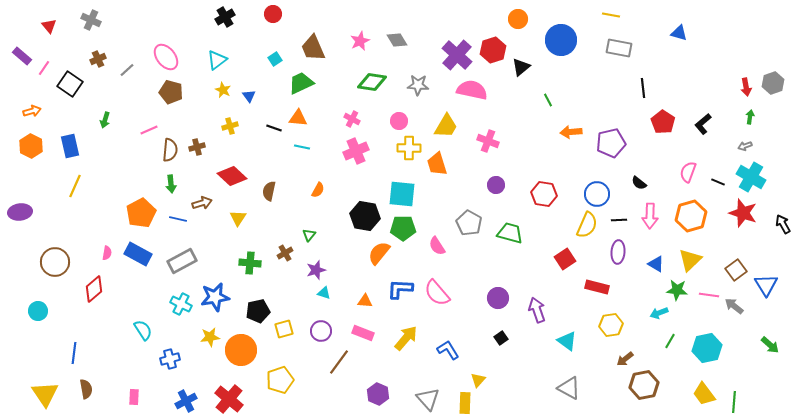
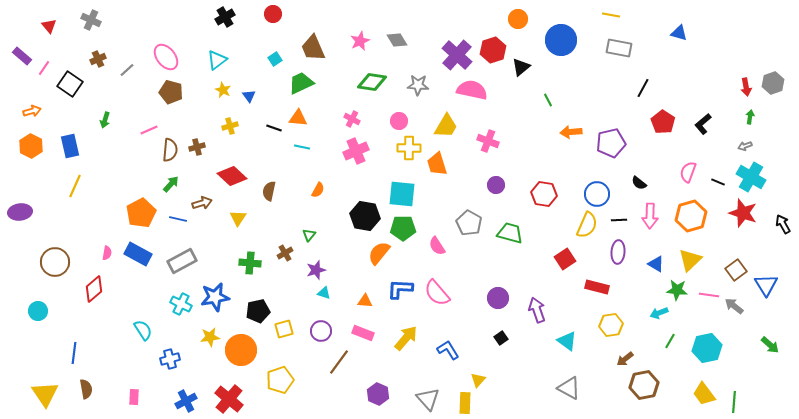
black line at (643, 88): rotated 36 degrees clockwise
green arrow at (171, 184): rotated 132 degrees counterclockwise
